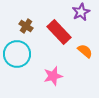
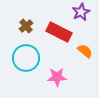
brown cross: rotated 16 degrees clockwise
red rectangle: rotated 20 degrees counterclockwise
cyan circle: moved 9 px right, 4 px down
pink star: moved 4 px right, 1 px down; rotated 12 degrees clockwise
